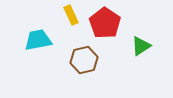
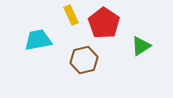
red pentagon: moved 1 px left
